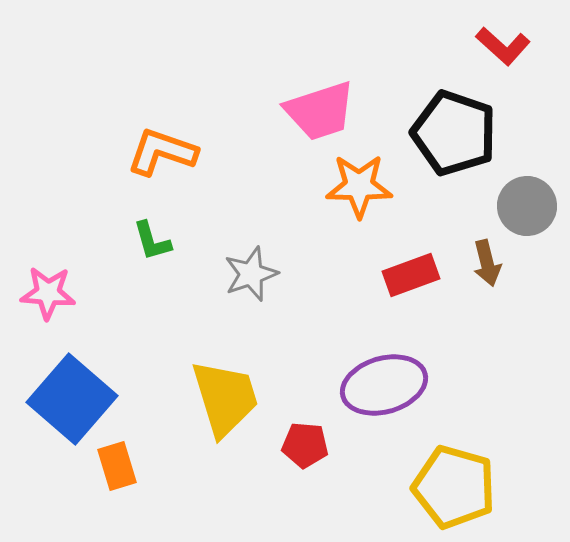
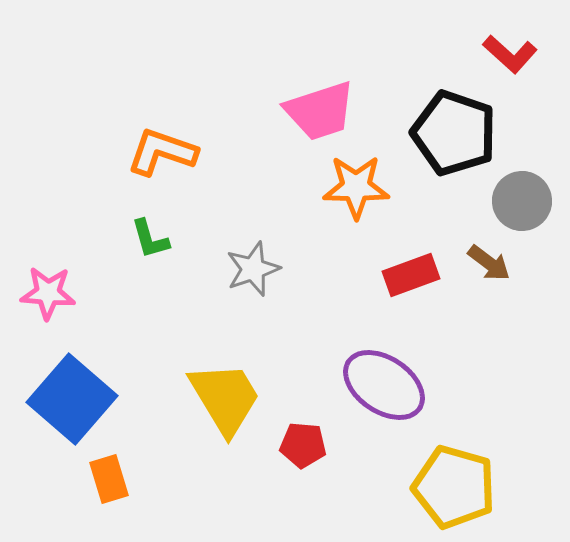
red L-shape: moved 7 px right, 8 px down
orange star: moved 3 px left, 1 px down
gray circle: moved 5 px left, 5 px up
green L-shape: moved 2 px left, 2 px up
brown arrow: moved 2 px right; rotated 39 degrees counterclockwise
gray star: moved 2 px right, 5 px up
purple ellipse: rotated 50 degrees clockwise
yellow trapezoid: rotated 14 degrees counterclockwise
red pentagon: moved 2 px left
orange rectangle: moved 8 px left, 13 px down
